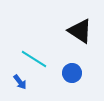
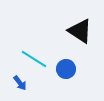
blue circle: moved 6 px left, 4 px up
blue arrow: moved 1 px down
